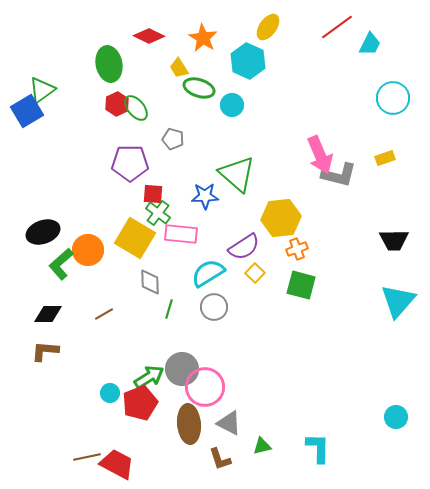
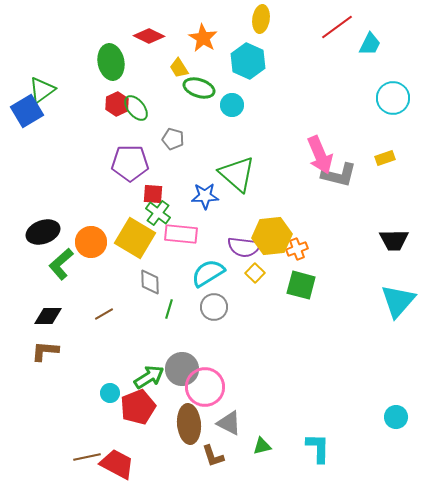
yellow ellipse at (268, 27): moved 7 px left, 8 px up; rotated 28 degrees counterclockwise
green ellipse at (109, 64): moved 2 px right, 2 px up
yellow hexagon at (281, 218): moved 9 px left, 18 px down
purple semicircle at (244, 247): rotated 40 degrees clockwise
orange circle at (88, 250): moved 3 px right, 8 px up
black diamond at (48, 314): moved 2 px down
red pentagon at (140, 403): moved 2 px left, 4 px down
brown L-shape at (220, 459): moved 7 px left, 3 px up
